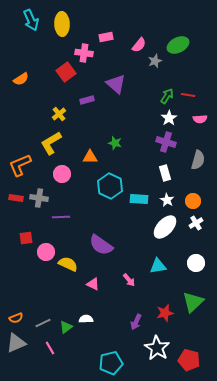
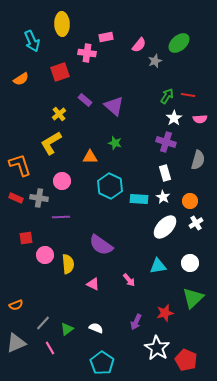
cyan arrow at (31, 20): moved 1 px right, 21 px down
green ellipse at (178, 45): moved 1 px right, 2 px up; rotated 15 degrees counterclockwise
pink cross at (84, 53): moved 3 px right
red square at (66, 72): moved 6 px left; rotated 18 degrees clockwise
purple triangle at (116, 84): moved 2 px left, 22 px down
purple rectangle at (87, 100): moved 2 px left; rotated 56 degrees clockwise
white star at (169, 118): moved 5 px right
orange L-shape at (20, 165): rotated 95 degrees clockwise
pink circle at (62, 174): moved 7 px down
red rectangle at (16, 198): rotated 16 degrees clockwise
white star at (167, 200): moved 4 px left, 3 px up
orange circle at (193, 201): moved 3 px left
pink circle at (46, 252): moved 1 px left, 3 px down
white circle at (196, 263): moved 6 px left
yellow semicircle at (68, 264): rotated 60 degrees clockwise
green triangle at (193, 302): moved 4 px up
orange semicircle at (16, 318): moved 13 px up
white semicircle at (86, 319): moved 10 px right, 9 px down; rotated 24 degrees clockwise
gray line at (43, 323): rotated 21 degrees counterclockwise
green triangle at (66, 327): moved 1 px right, 2 px down
red pentagon at (189, 360): moved 3 px left; rotated 10 degrees clockwise
cyan pentagon at (111, 363): moved 9 px left; rotated 25 degrees counterclockwise
